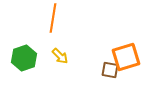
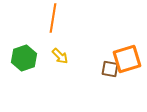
orange square: moved 1 px right, 2 px down
brown square: moved 1 px up
